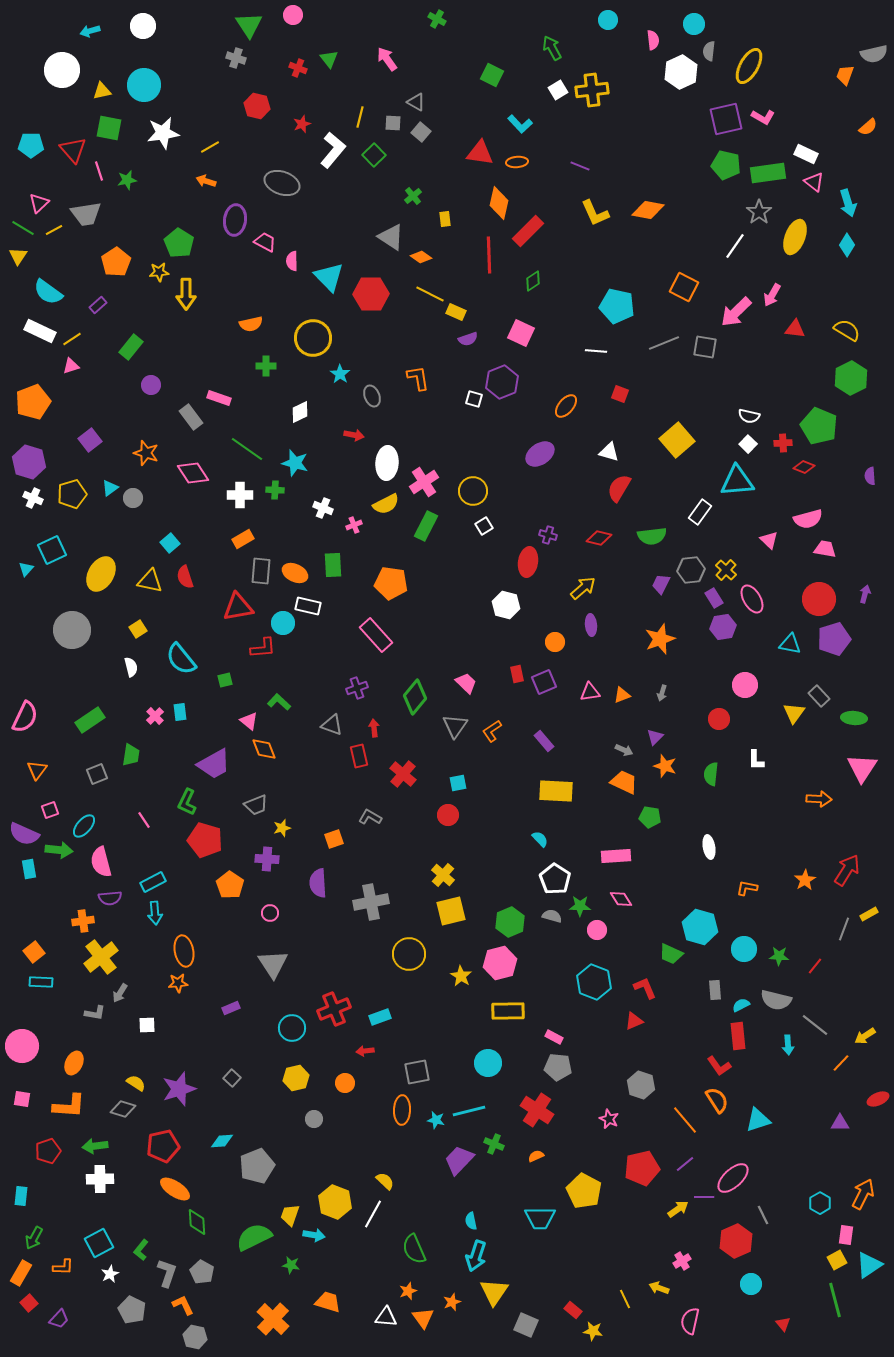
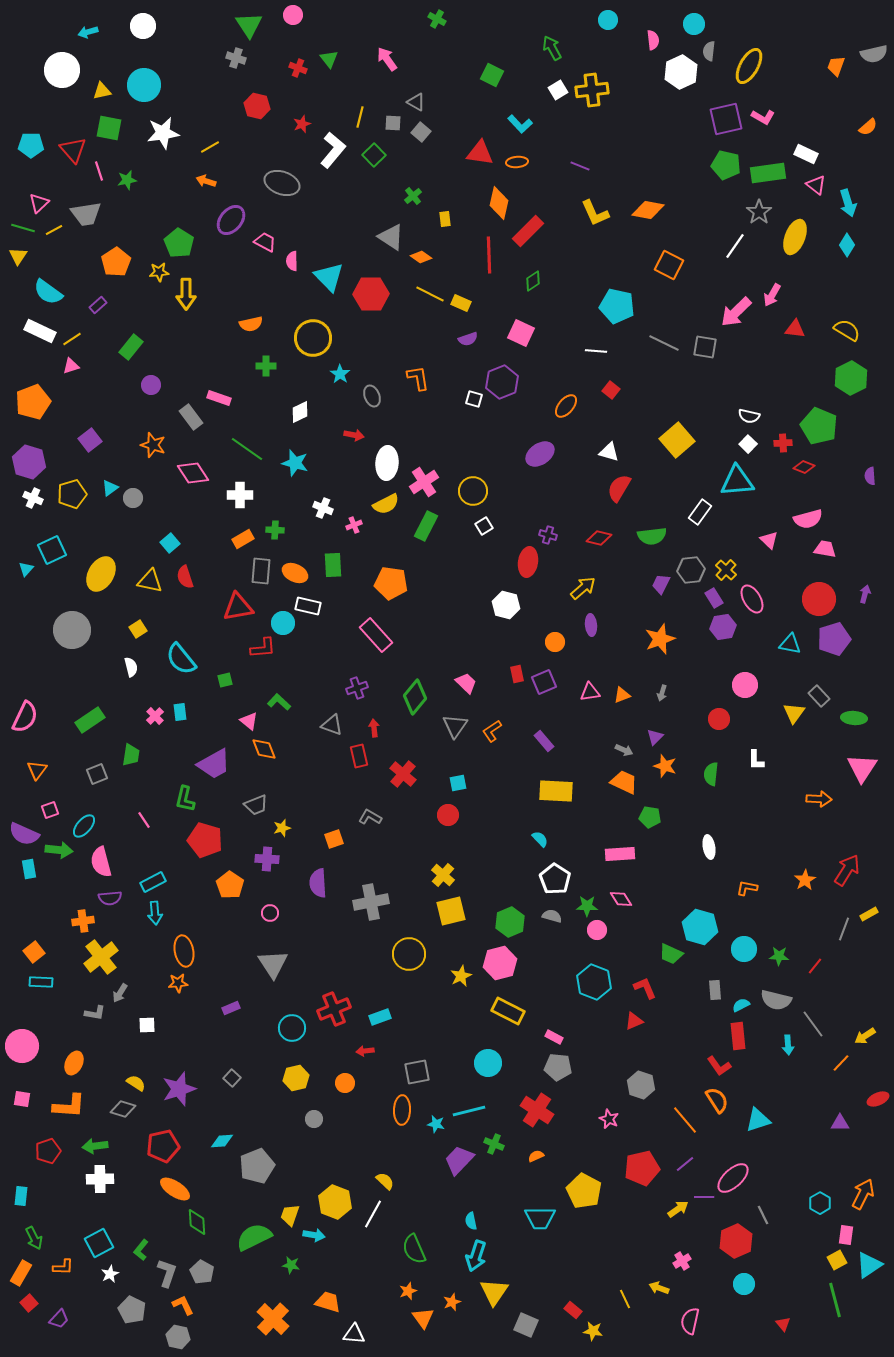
cyan arrow at (90, 31): moved 2 px left, 1 px down
orange trapezoid at (845, 75): moved 9 px left, 9 px up
pink triangle at (814, 182): moved 2 px right, 3 px down
purple ellipse at (235, 220): moved 4 px left; rotated 32 degrees clockwise
green line at (23, 228): rotated 15 degrees counterclockwise
orange square at (684, 287): moved 15 px left, 22 px up
yellow rectangle at (456, 312): moved 5 px right, 9 px up
gray line at (664, 343): rotated 48 degrees clockwise
red square at (620, 394): moved 9 px left, 4 px up; rotated 18 degrees clockwise
orange star at (146, 453): moved 7 px right, 8 px up
green cross at (275, 490): moved 40 px down
green L-shape at (187, 802): moved 2 px left, 3 px up; rotated 12 degrees counterclockwise
pink rectangle at (616, 856): moved 4 px right, 2 px up
green star at (580, 906): moved 7 px right
yellow star at (461, 976): rotated 15 degrees clockwise
yellow rectangle at (508, 1011): rotated 28 degrees clockwise
gray line at (815, 1025): moved 2 px left, 1 px up; rotated 16 degrees clockwise
cyan star at (436, 1120): moved 4 px down
green arrow at (34, 1238): rotated 55 degrees counterclockwise
cyan circle at (751, 1284): moved 7 px left
white triangle at (386, 1317): moved 32 px left, 17 px down
gray hexagon at (195, 1337): moved 17 px left
